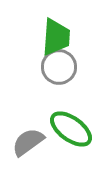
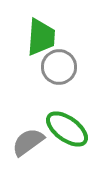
green trapezoid: moved 15 px left
green ellipse: moved 4 px left
